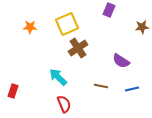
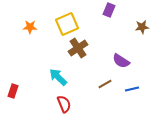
brown line: moved 4 px right, 2 px up; rotated 40 degrees counterclockwise
